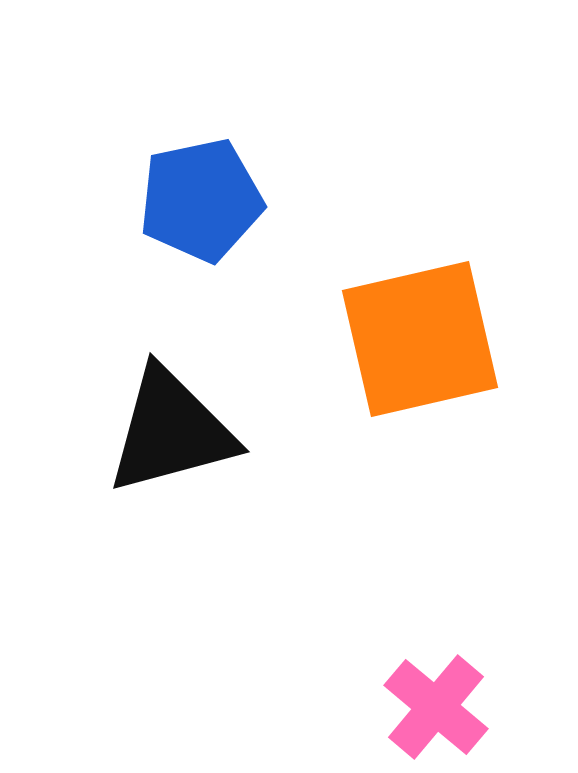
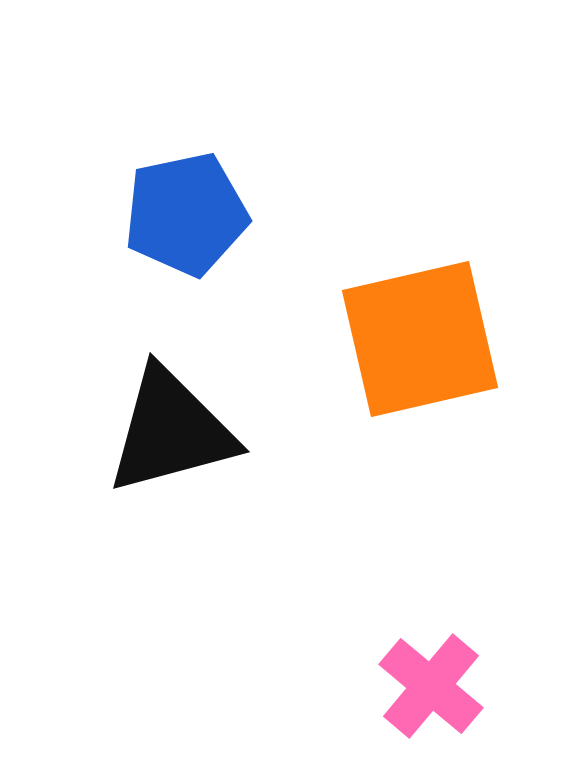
blue pentagon: moved 15 px left, 14 px down
pink cross: moved 5 px left, 21 px up
